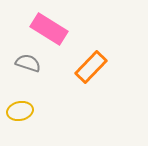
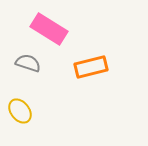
orange rectangle: rotated 32 degrees clockwise
yellow ellipse: rotated 65 degrees clockwise
